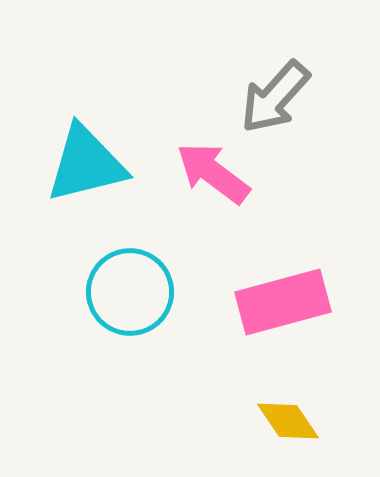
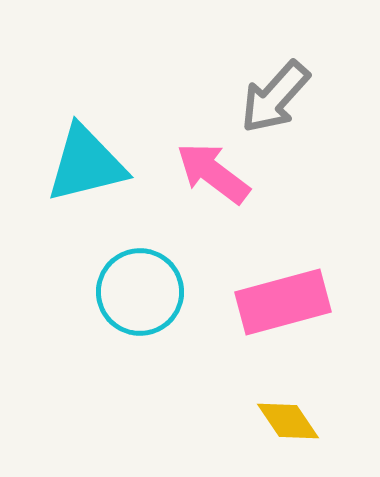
cyan circle: moved 10 px right
